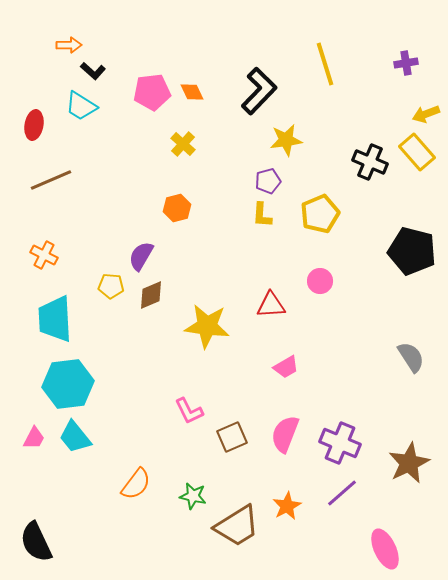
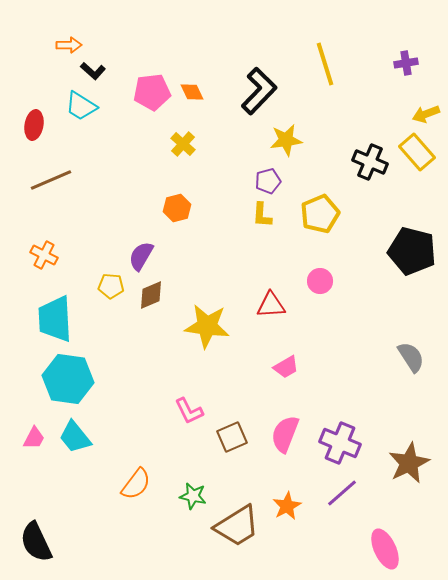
cyan hexagon at (68, 384): moved 5 px up; rotated 15 degrees clockwise
